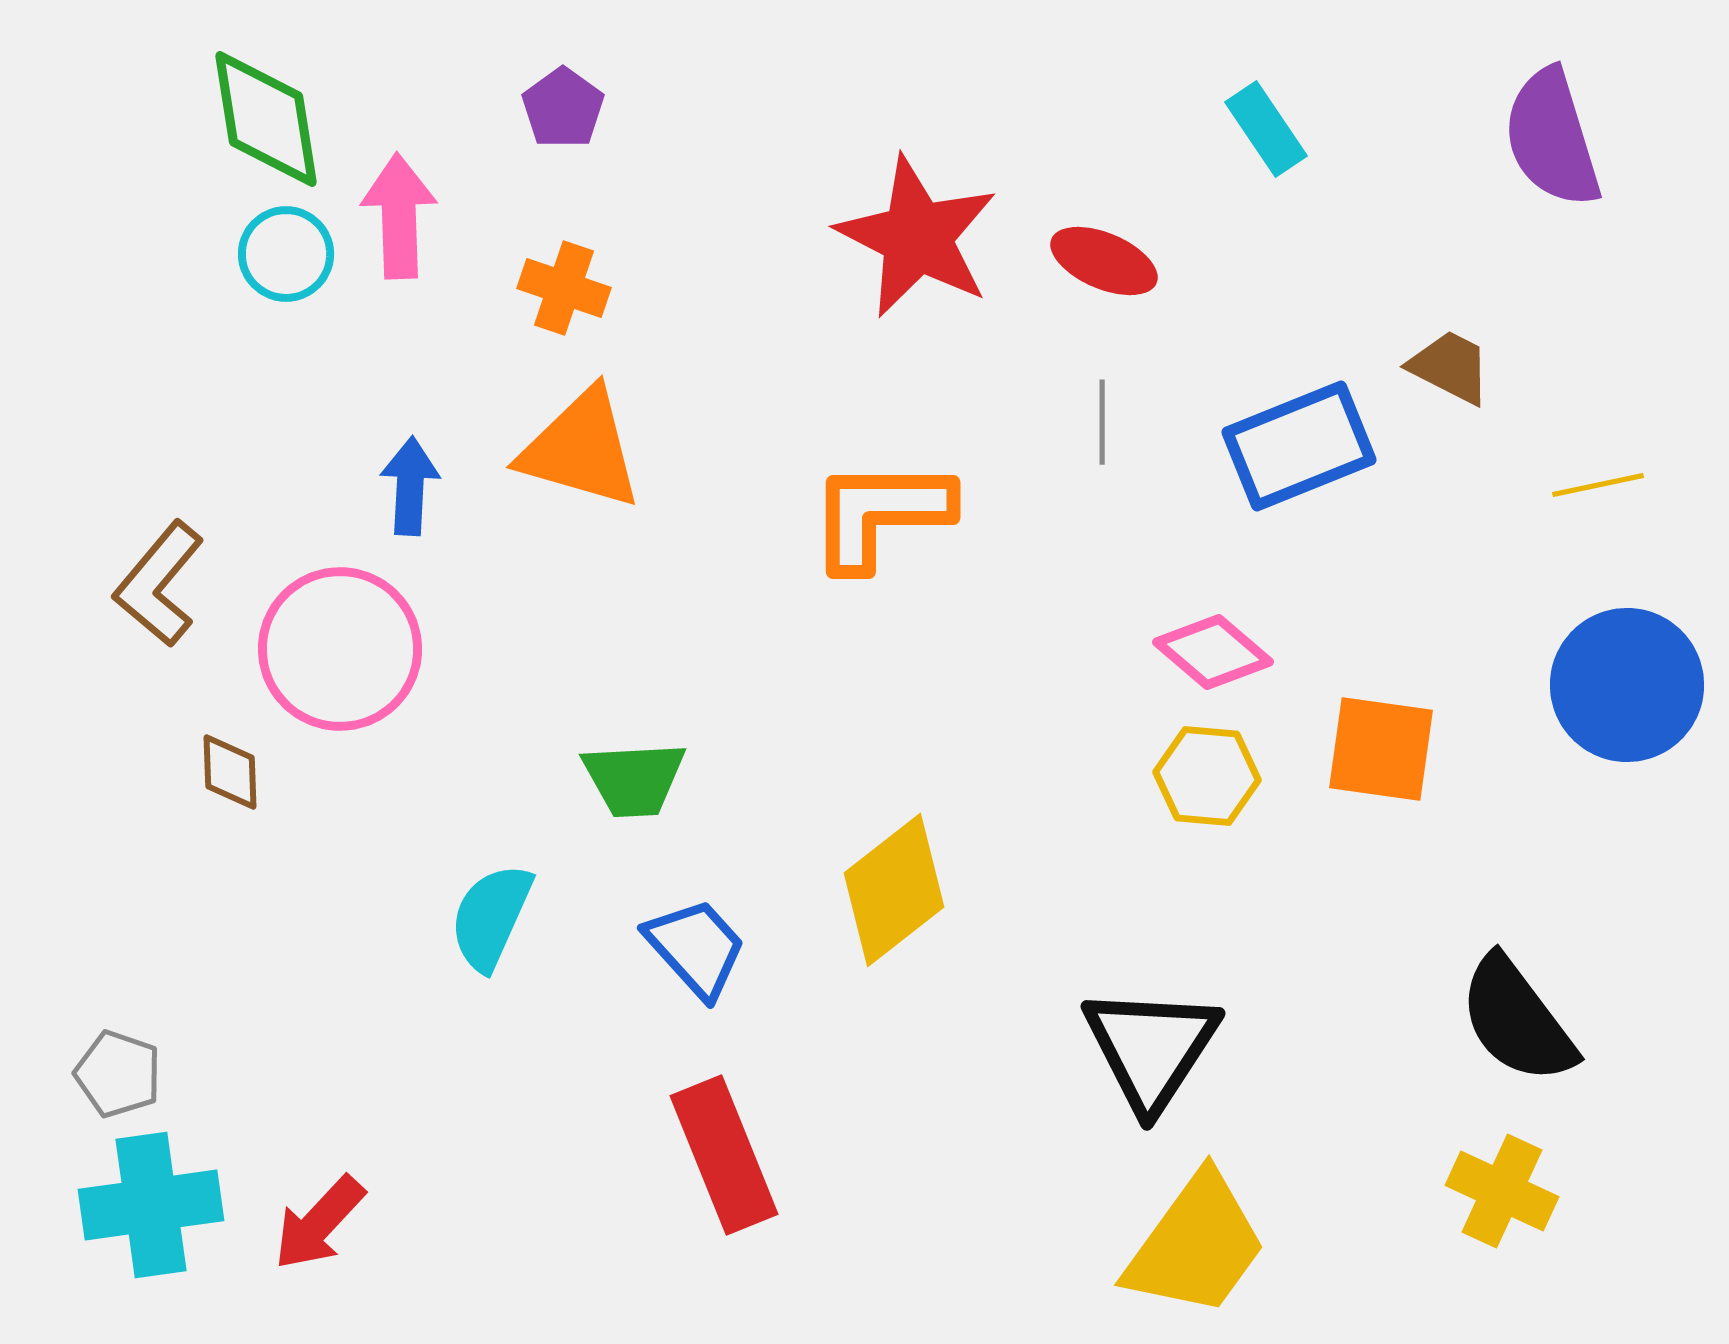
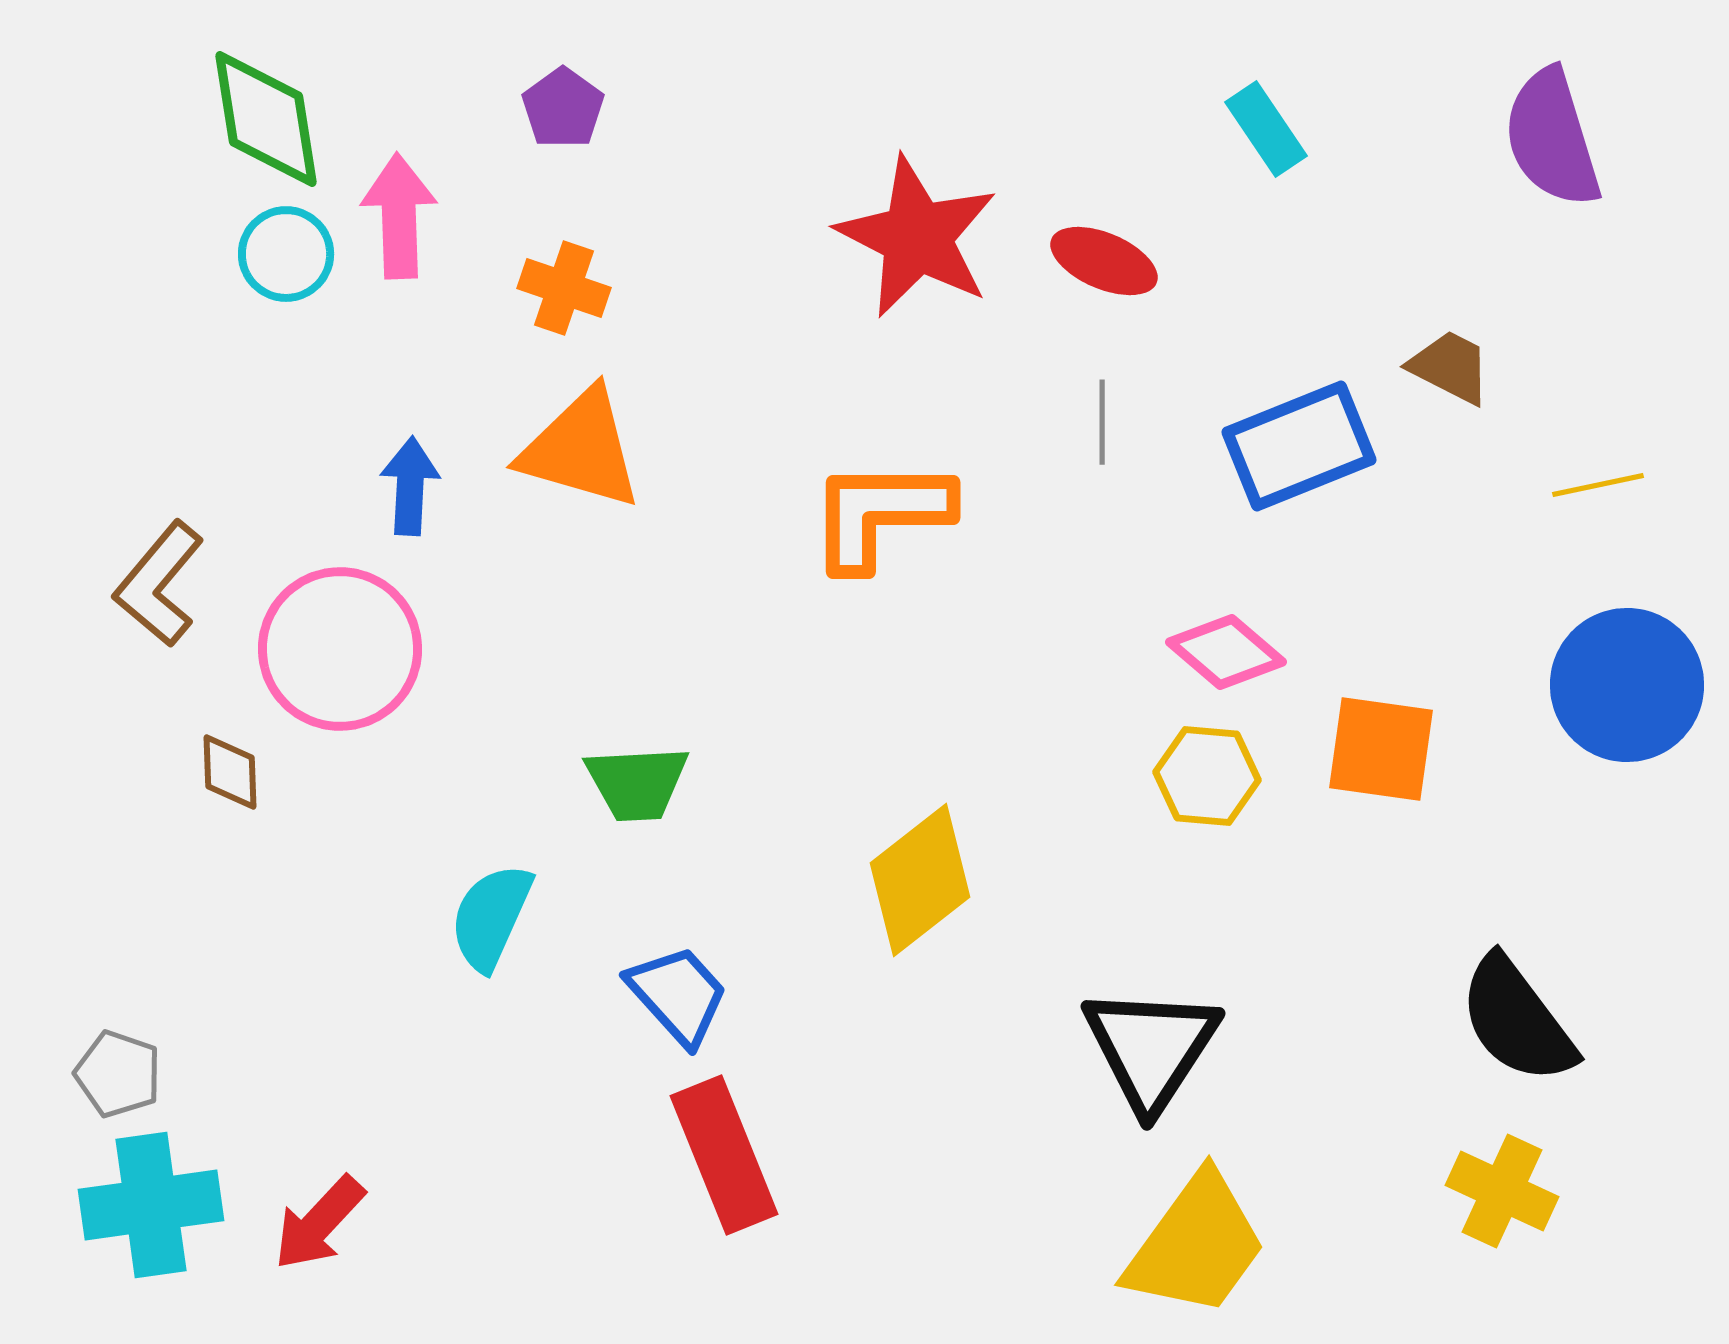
pink diamond: moved 13 px right
green trapezoid: moved 3 px right, 4 px down
yellow diamond: moved 26 px right, 10 px up
blue trapezoid: moved 18 px left, 47 px down
